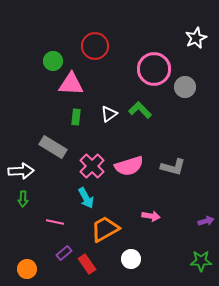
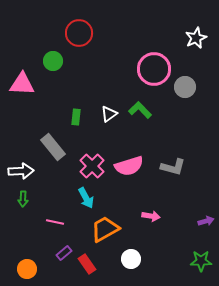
red circle: moved 16 px left, 13 px up
pink triangle: moved 49 px left
gray rectangle: rotated 20 degrees clockwise
